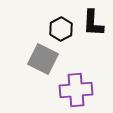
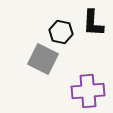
black hexagon: moved 3 px down; rotated 20 degrees counterclockwise
purple cross: moved 12 px right, 1 px down
